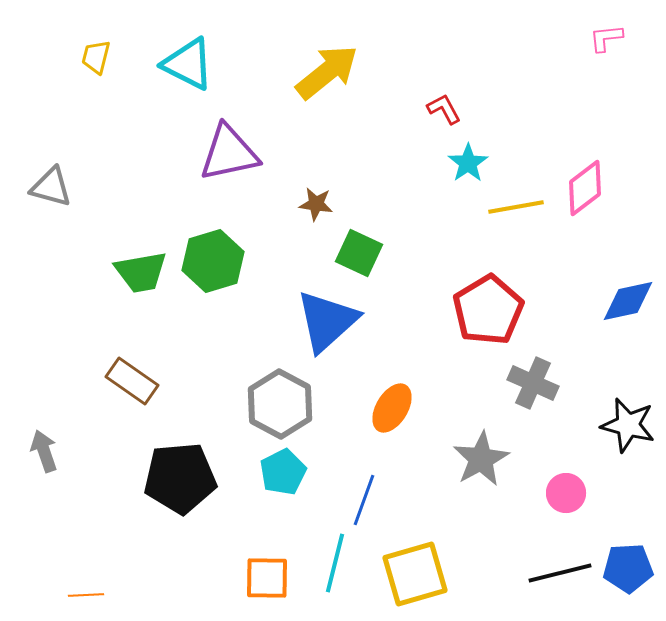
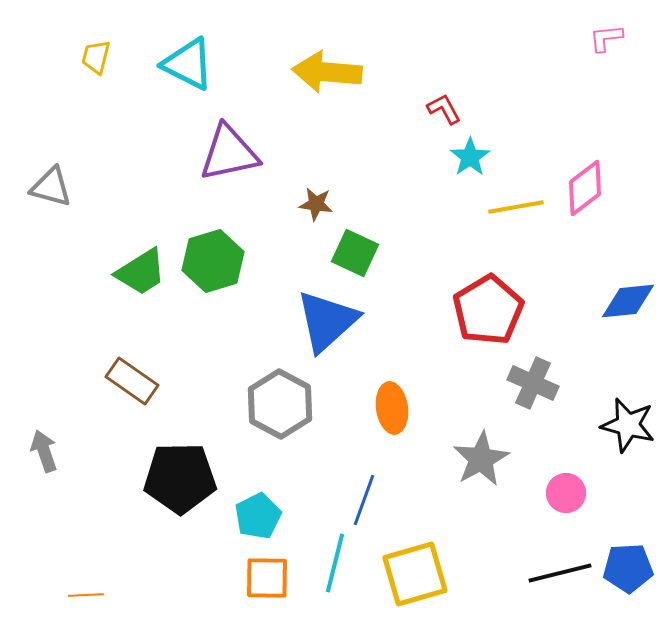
yellow arrow: rotated 136 degrees counterclockwise
cyan star: moved 2 px right, 6 px up
green square: moved 4 px left
green trapezoid: rotated 22 degrees counterclockwise
blue diamond: rotated 6 degrees clockwise
orange ellipse: rotated 39 degrees counterclockwise
cyan pentagon: moved 25 px left, 44 px down
black pentagon: rotated 4 degrees clockwise
